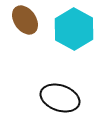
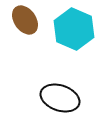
cyan hexagon: rotated 6 degrees counterclockwise
